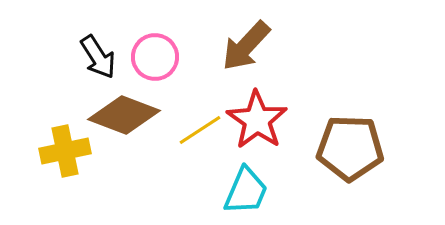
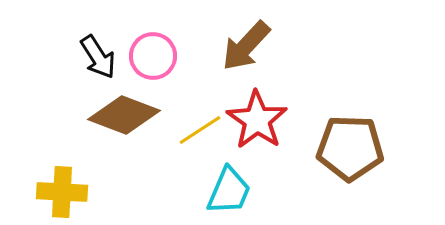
pink circle: moved 2 px left, 1 px up
yellow cross: moved 3 px left, 41 px down; rotated 15 degrees clockwise
cyan trapezoid: moved 17 px left
